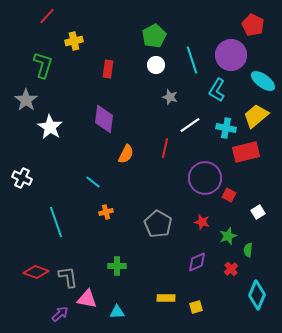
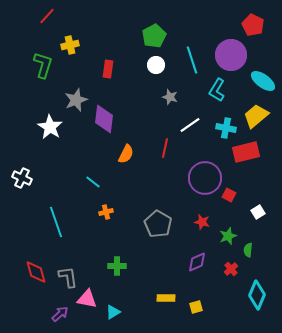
yellow cross at (74, 41): moved 4 px left, 4 px down
gray star at (26, 100): moved 50 px right; rotated 15 degrees clockwise
red diamond at (36, 272): rotated 55 degrees clockwise
cyan triangle at (117, 312): moved 4 px left; rotated 28 degrees counterclockwise
